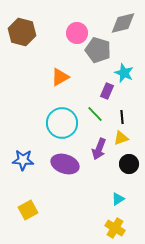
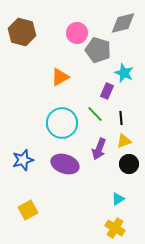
black line: moved 1 px left, 1 px down
yellow triangle: moved 3 px right, 3 px down
blue star: rotated 20 degrees counterclockwise
